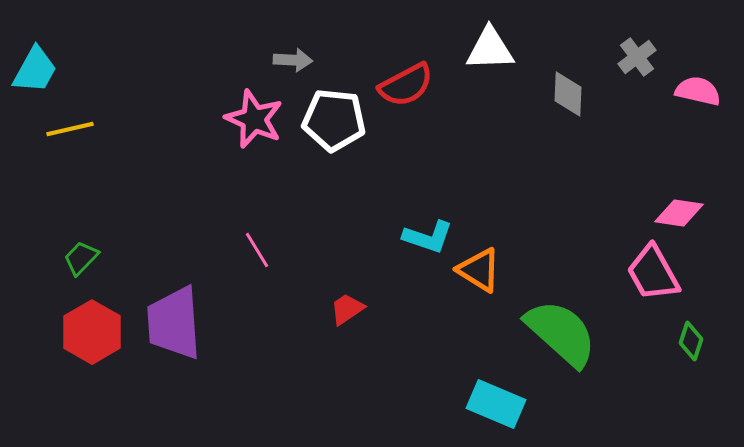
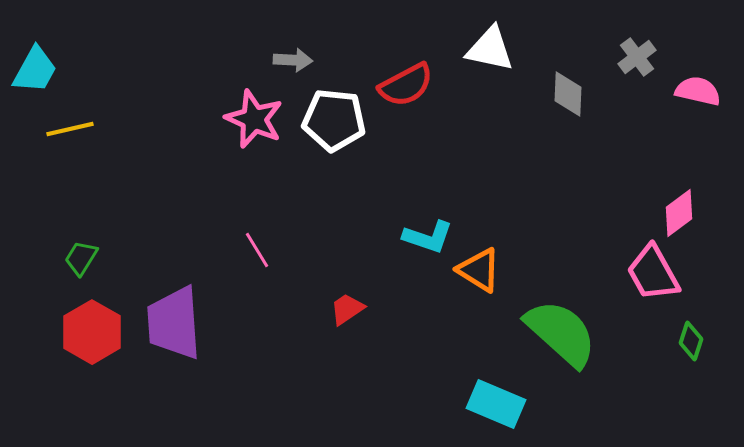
white triangle: rotated 14 degrees clockwise
pink diamond: rotated 45 degrees counterclockwise
green trapezoid: rotated 12 degrees counterclockwise
